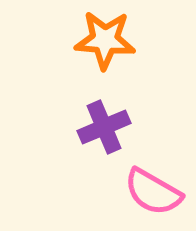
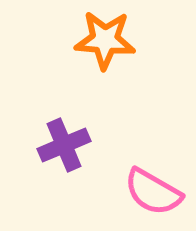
purple cross: moved 40 px left, 18 px down
